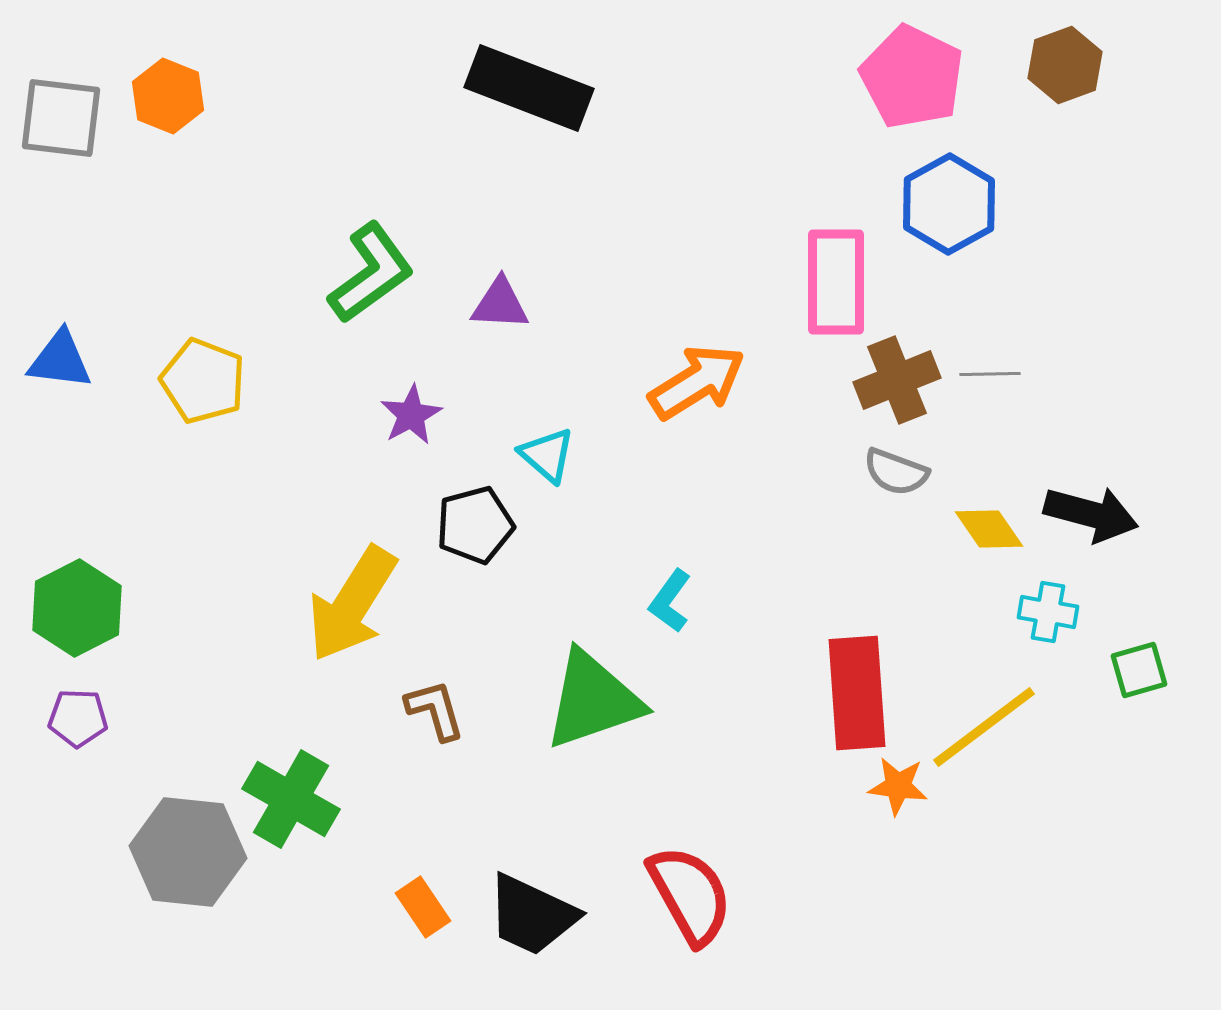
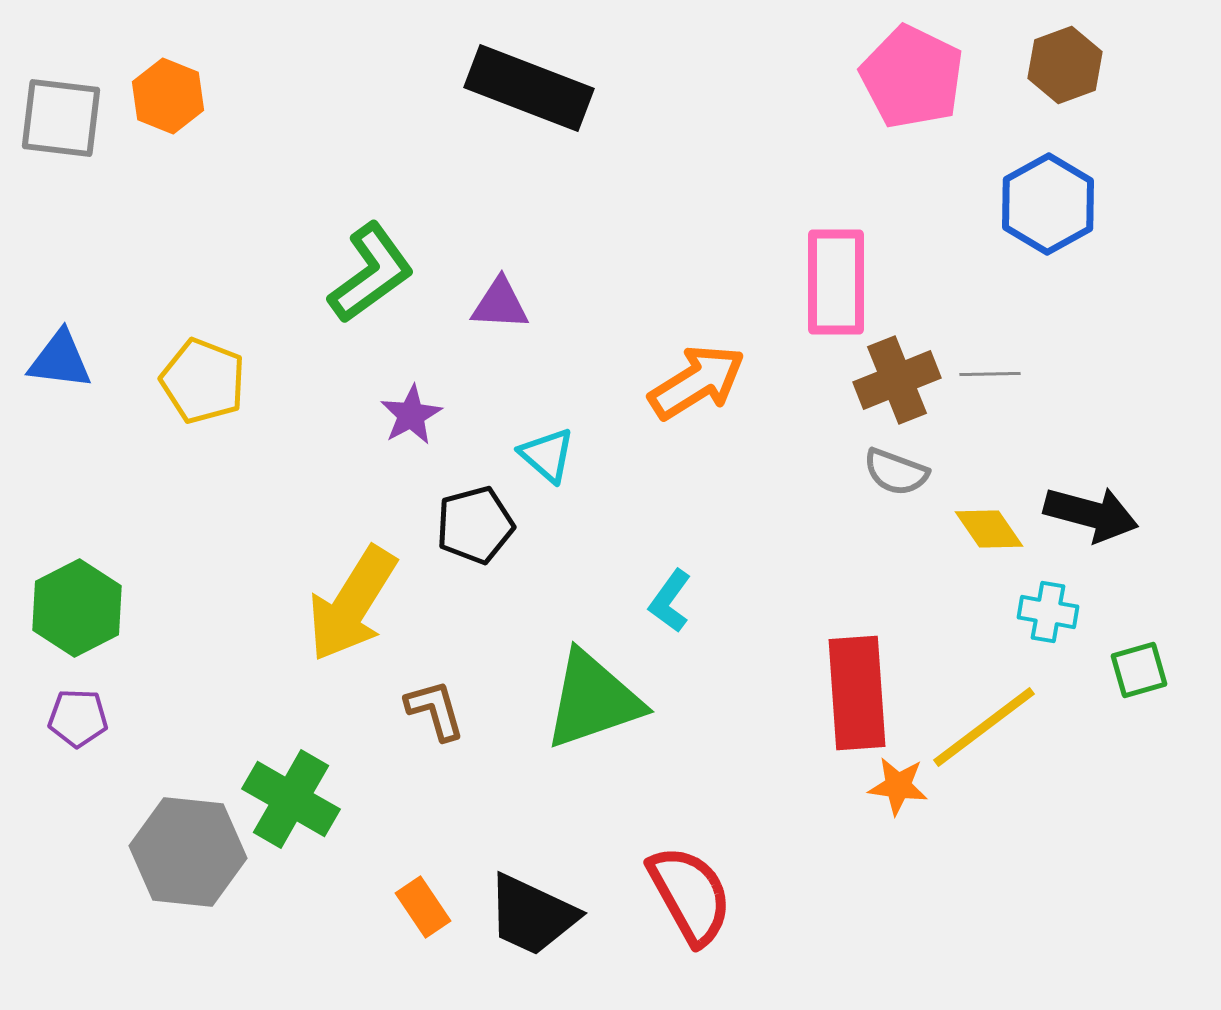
blue hexagon: moved 99 px right
